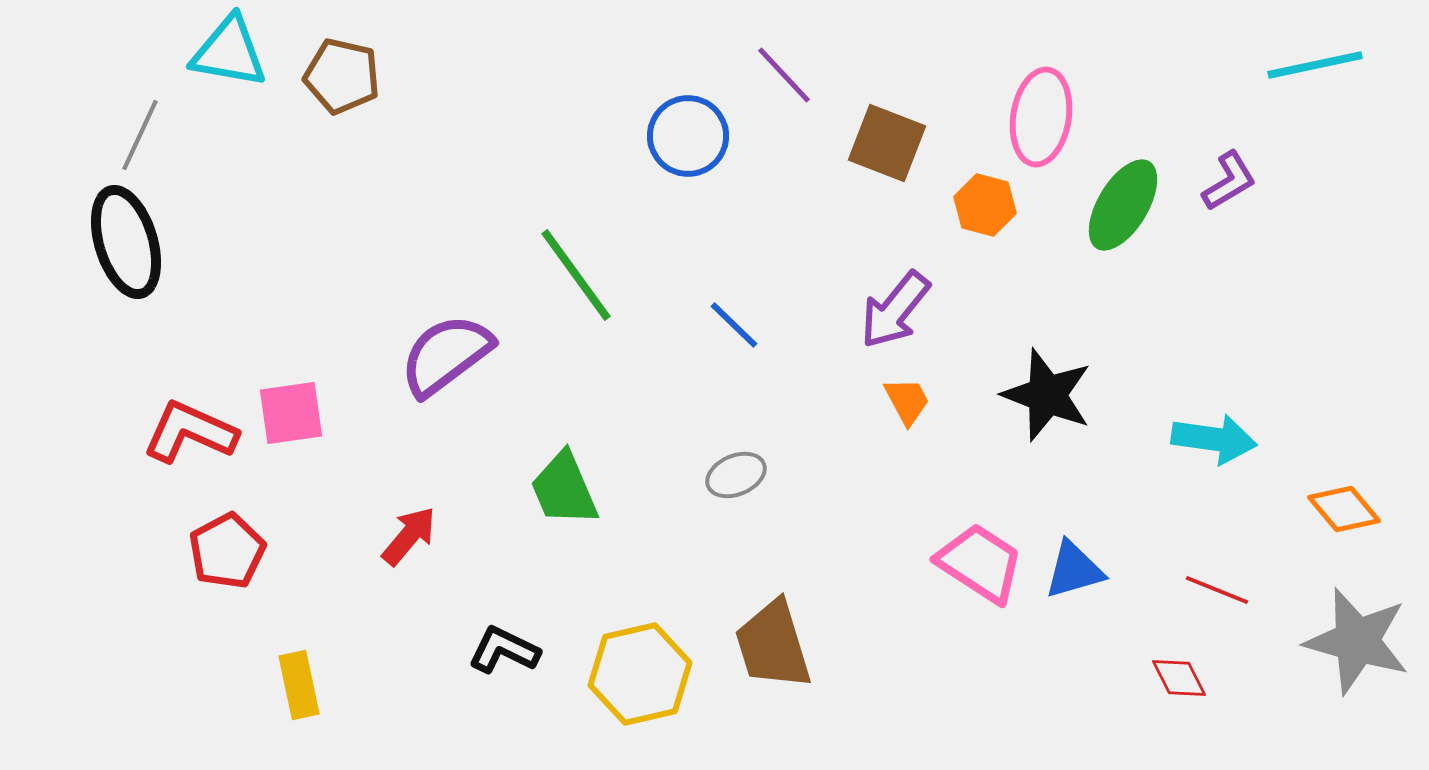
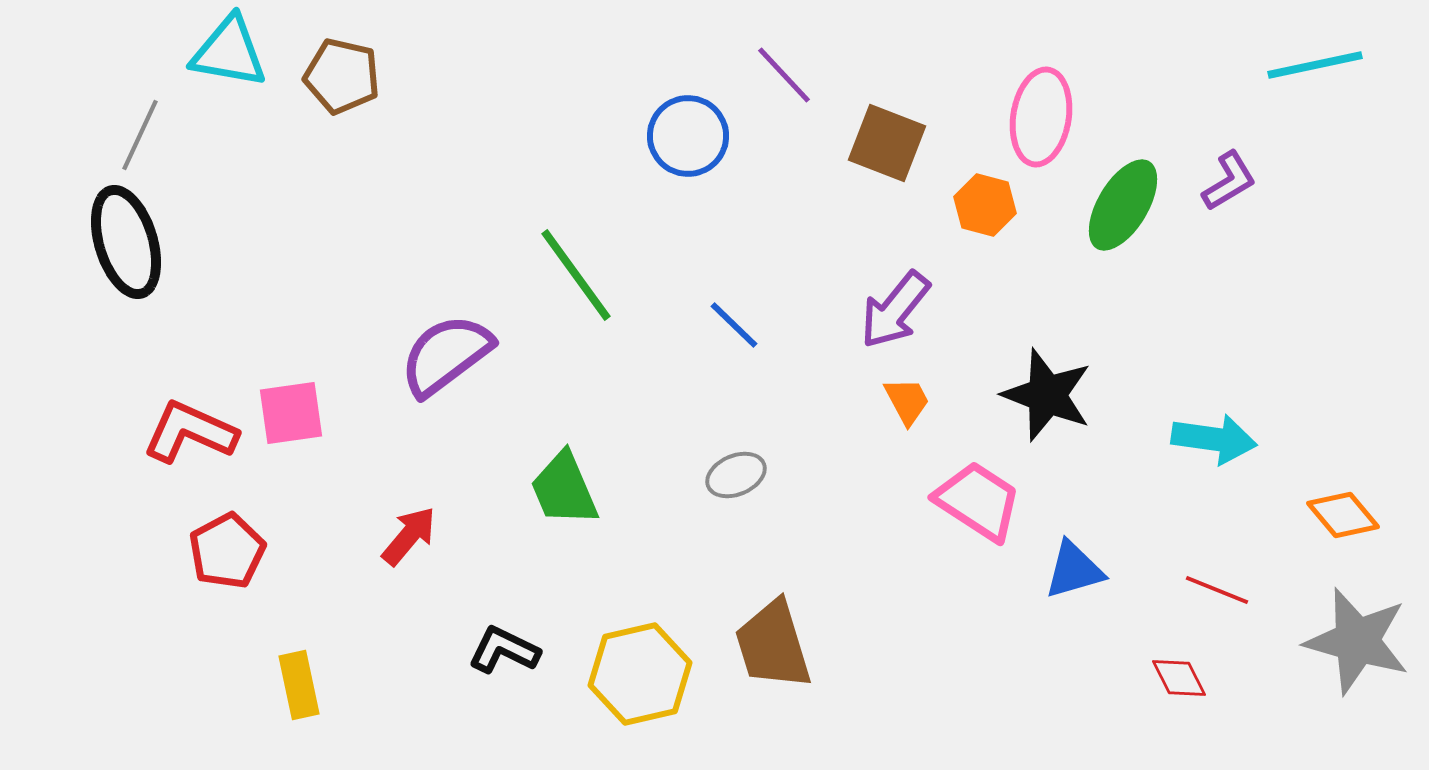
orange diamond: moved 1 px left, 6 px down
pink trapezoid: moved 2 px left, 62 px up
